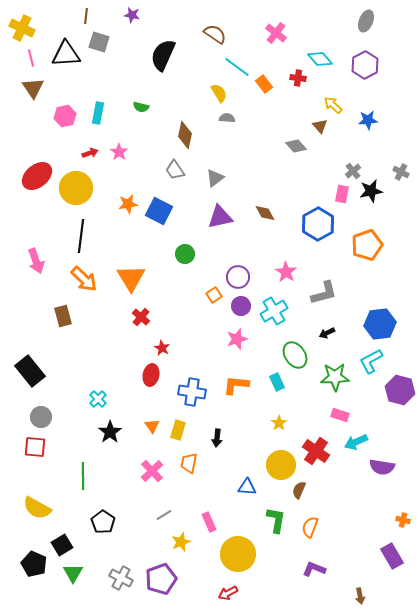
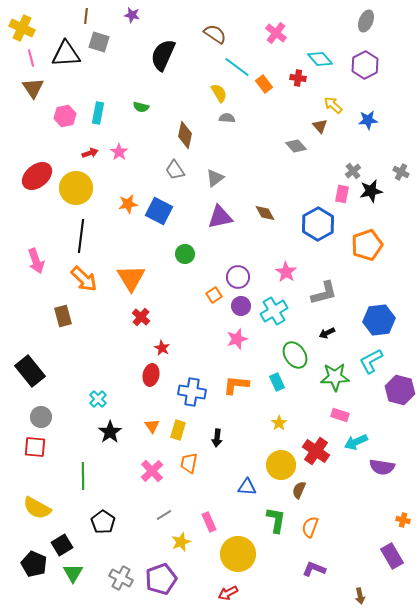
blue hexagon at (380, 324): moved 1 px left, 4 px up
